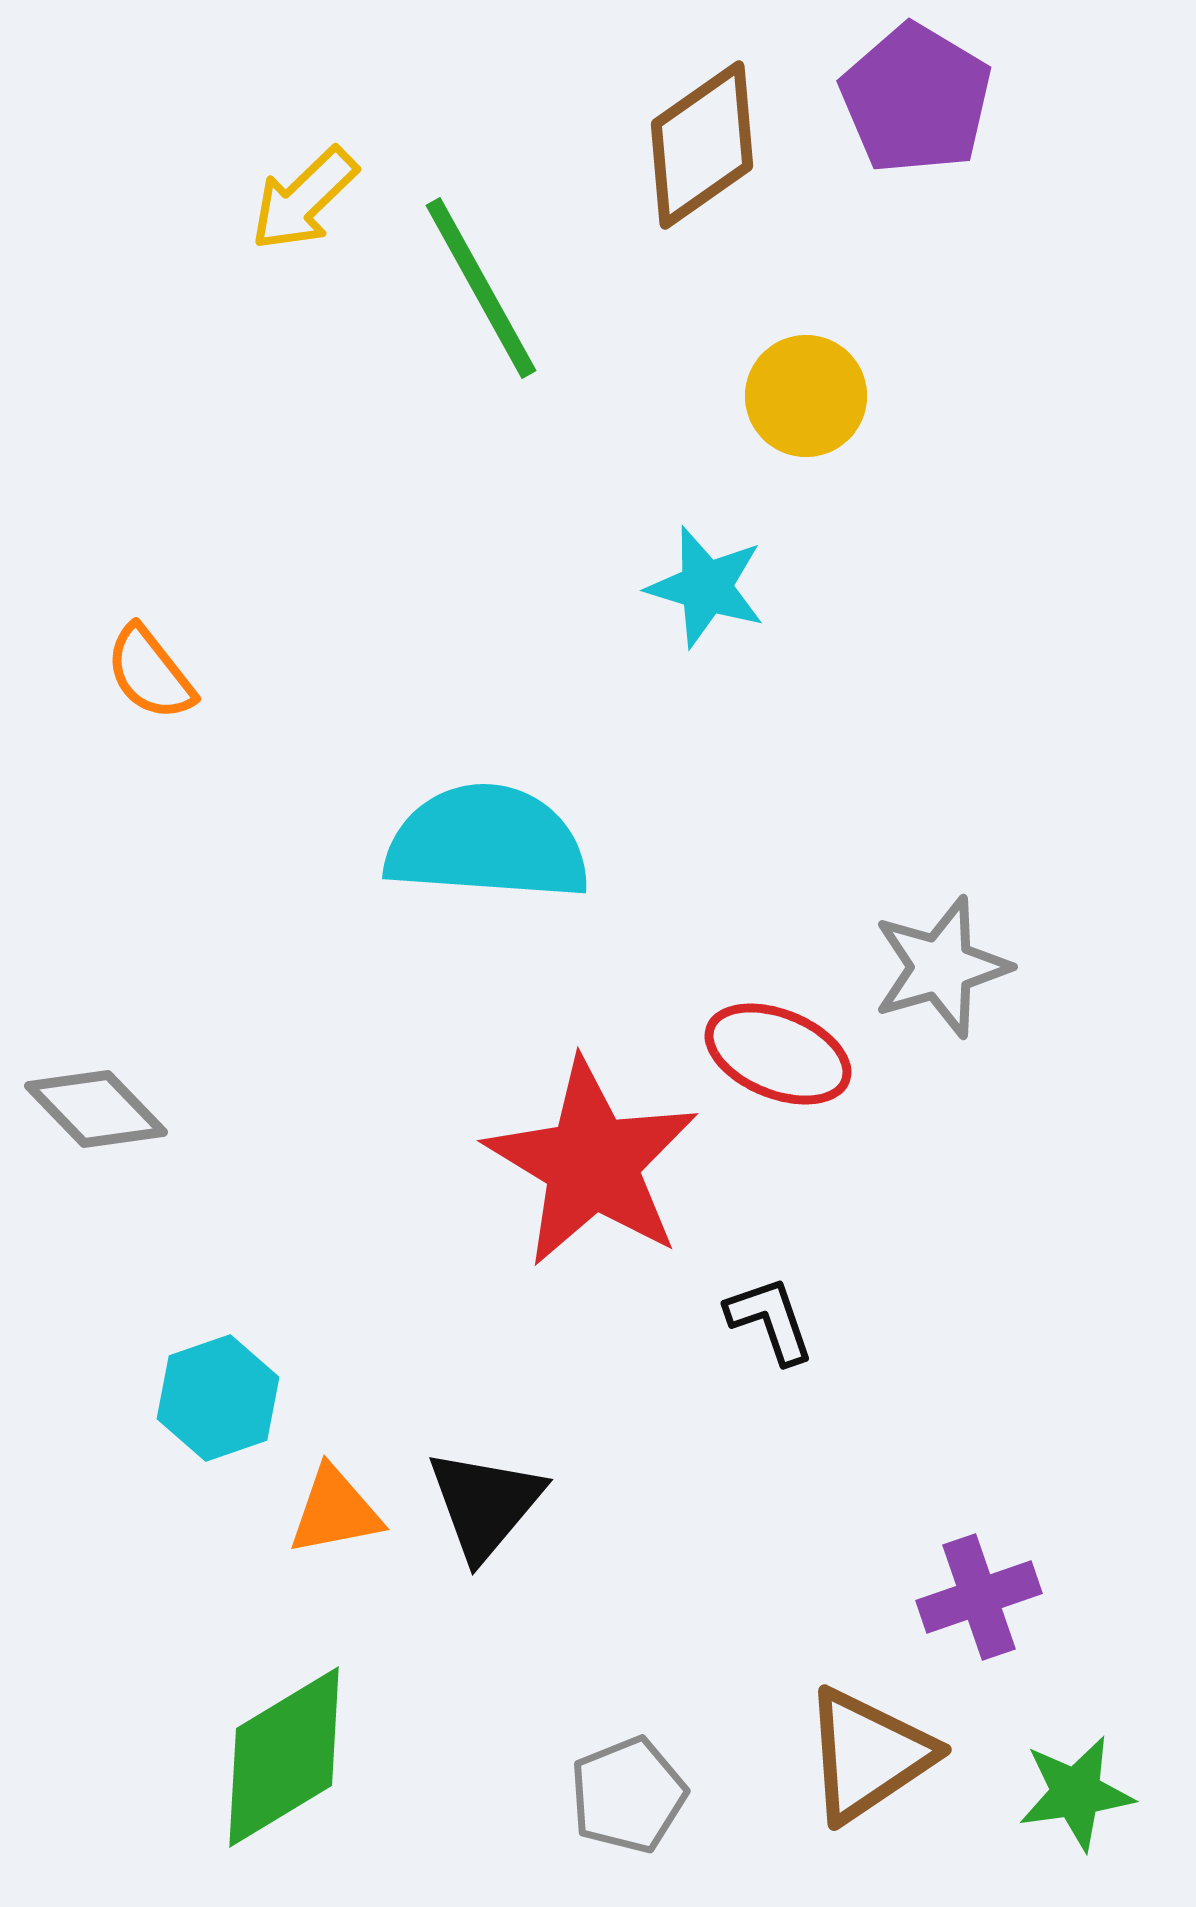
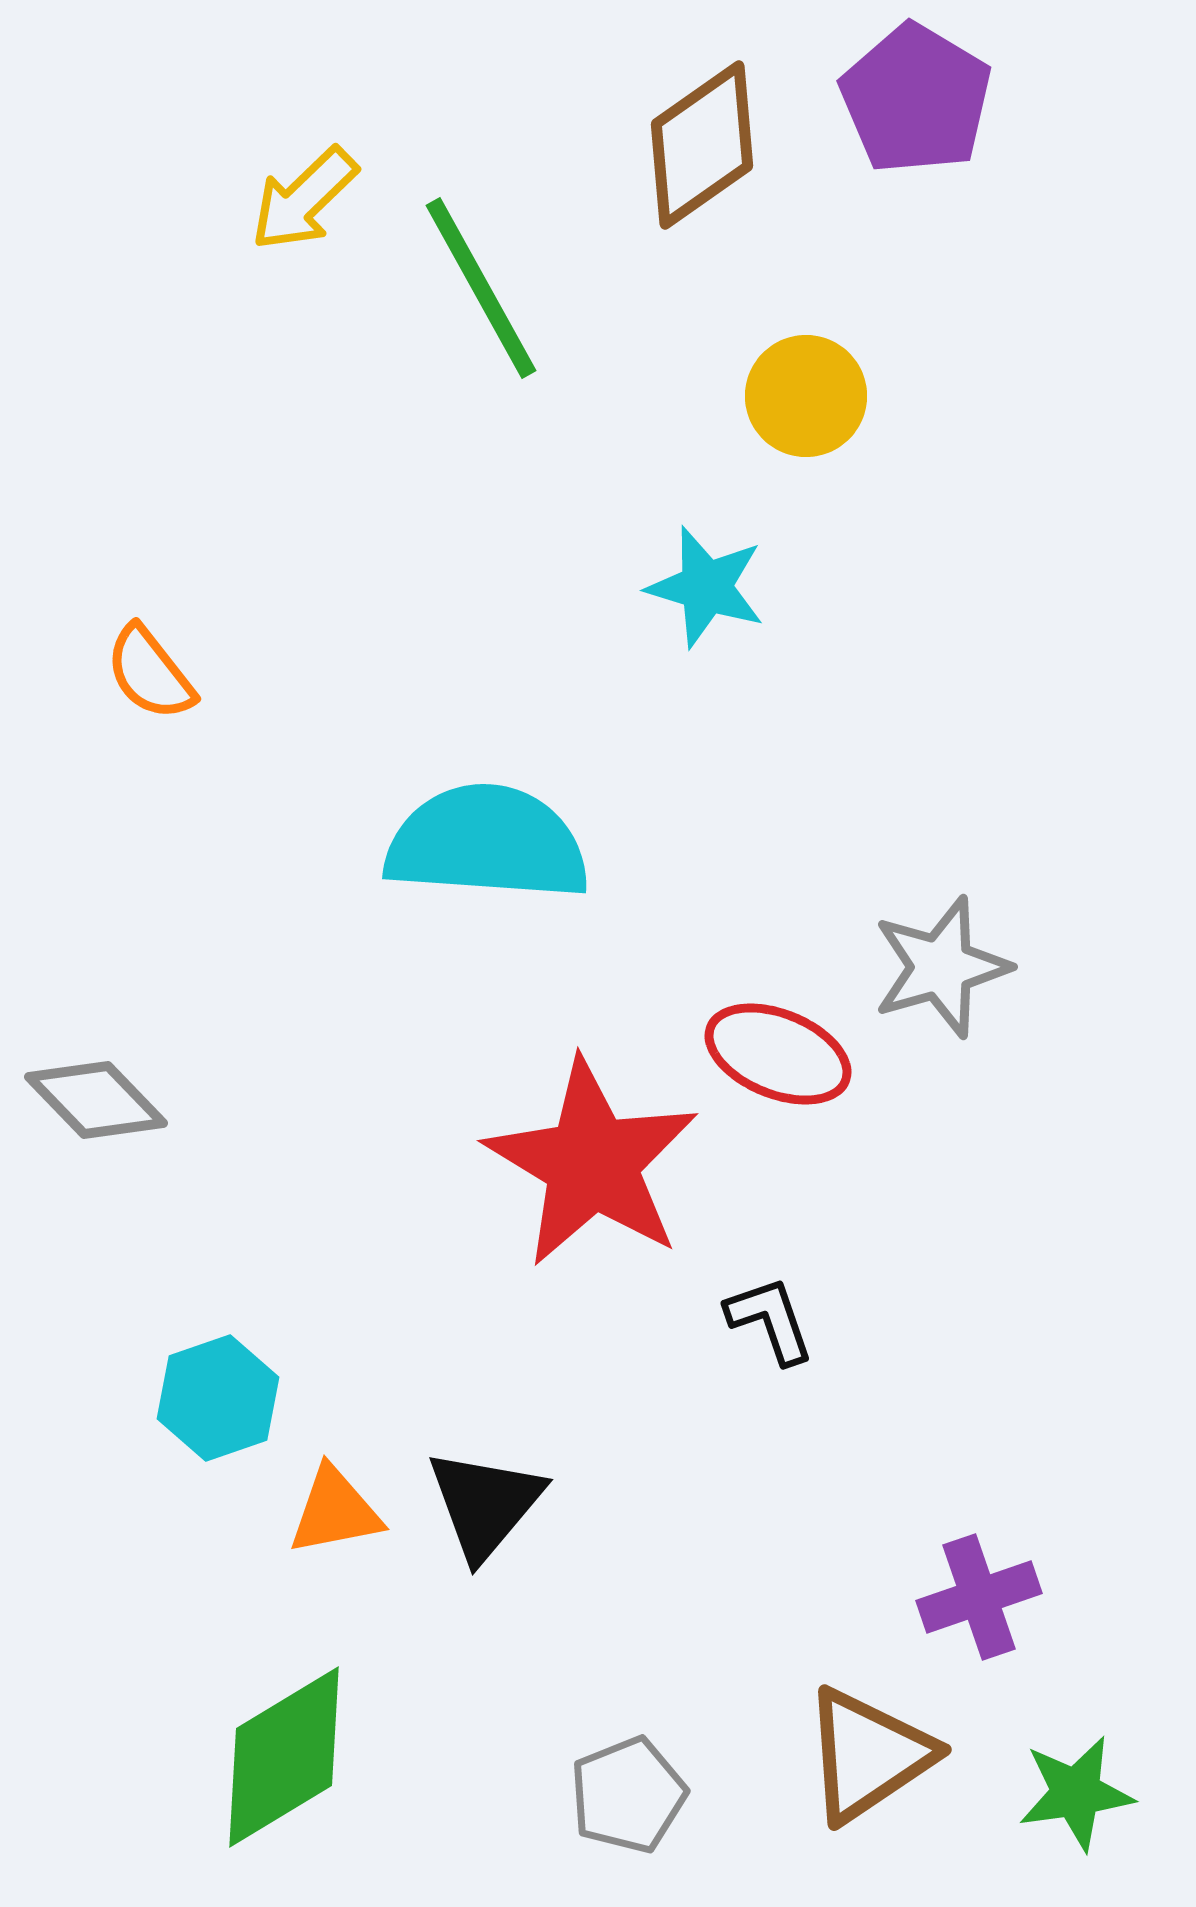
gray diamond: moved 9 px up
